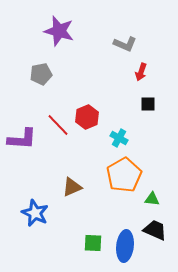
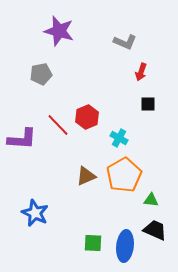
gray L-shape: moved 2 px up
brown triangle: moved 14 px right, 11 px up
green triangle: moved 1 px left, 1 px down
